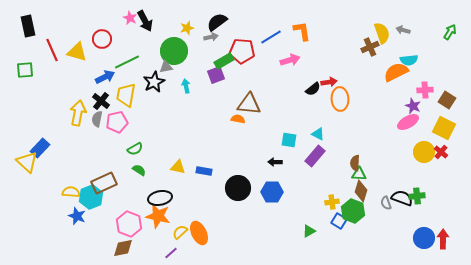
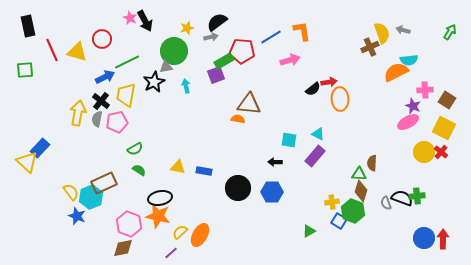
brown semicircle at (355, 163): moved 17 px right
yellow semicircle at (71, 192): rotated 48 degrees clockwise
orange ellipse at (199, 233): moved 1 px right, 2 px down; rotated 55 degrees clockwise
